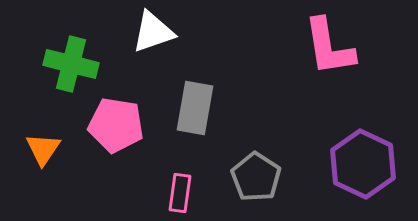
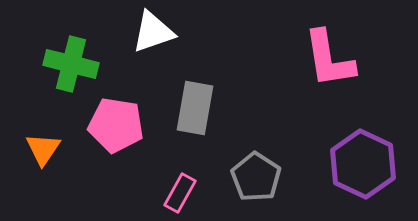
pink L-shape: moved 12 px down
pink rectangle: rotated 21 degrees clockwise
